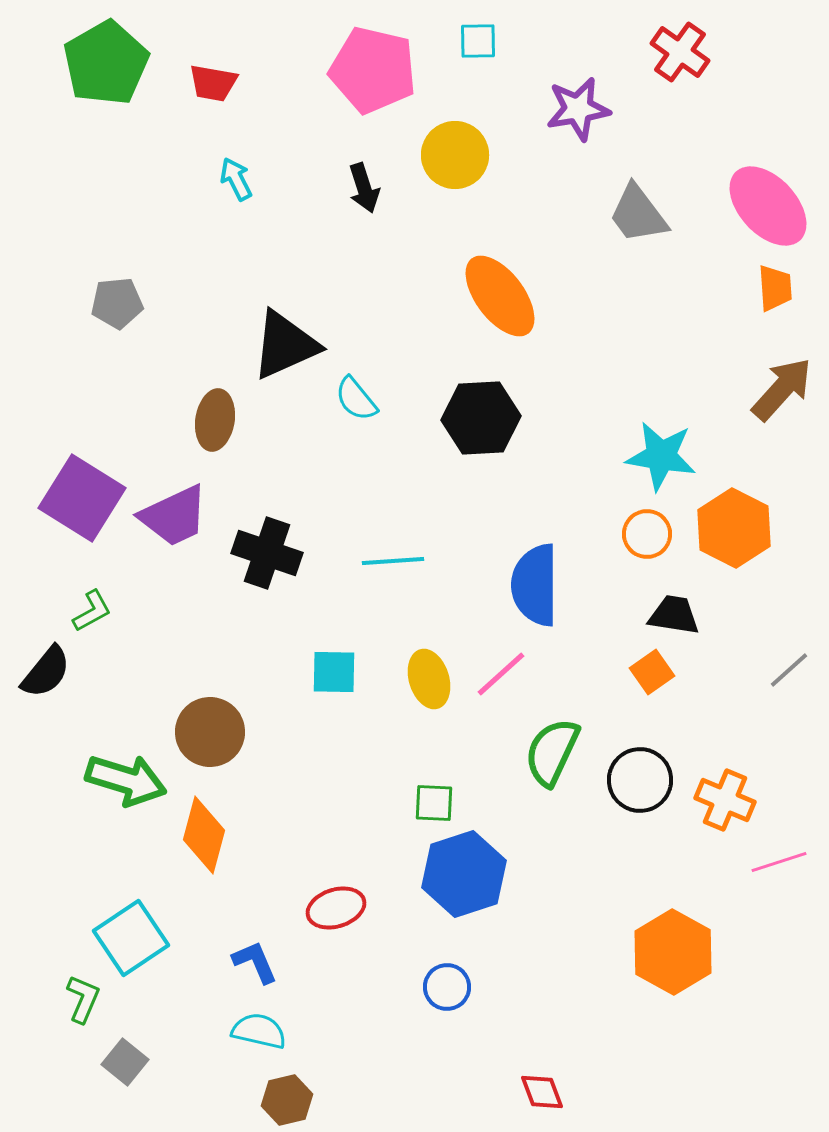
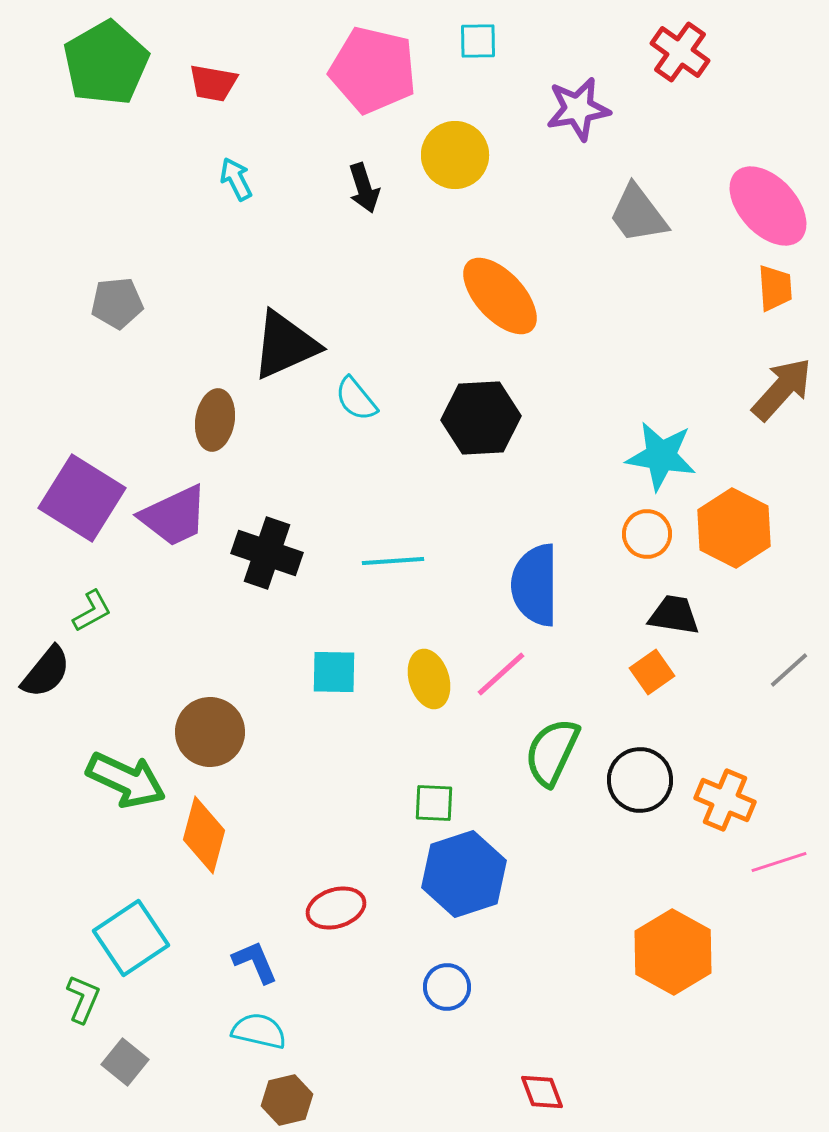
orange ellipse at (500, 296): rotated 6 degrees counterclockwise
green arrow at (126, 780): rotated 8 degrees clockwise
